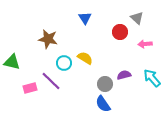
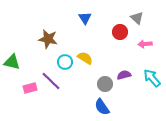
cyan circle: moved 1 px right, 1 px up
blue semicircle: moved 1 px left, 3 px down
